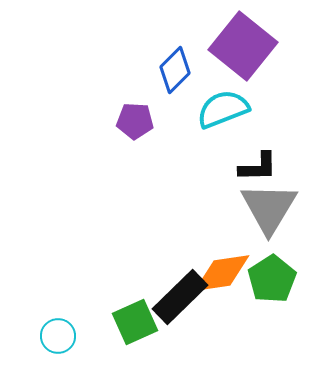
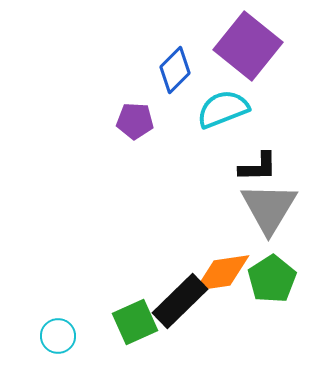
purple square: moved 5 px right
black rectangle: moved 4 px down
